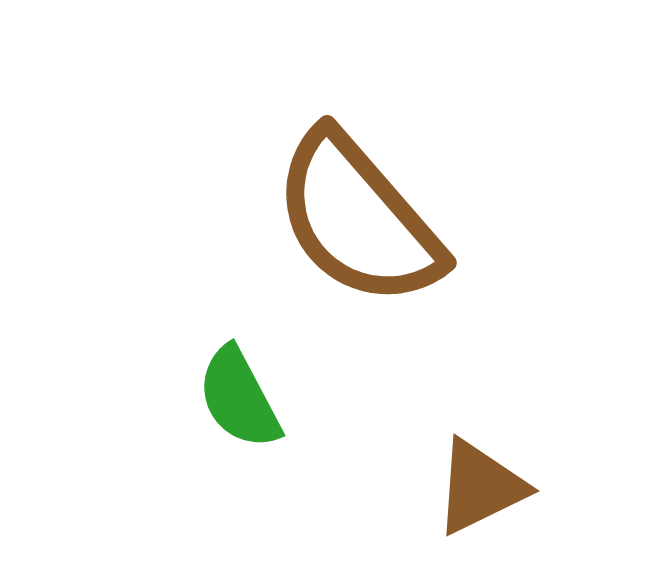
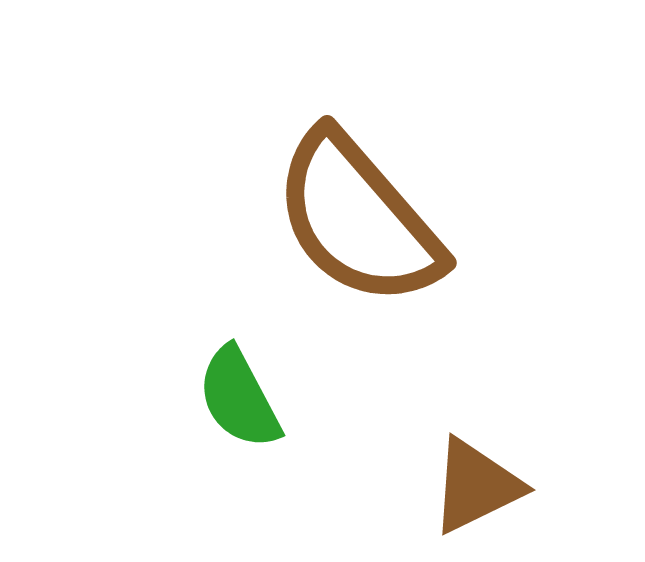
brown triangle: moved 4 px left, 1 px up
